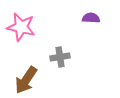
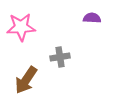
purple semicircle: moved 1 px right
pink star: rotated 16 degrees counterclockwise
